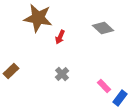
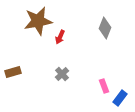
brown star: moved 3 px down; rotated 20 degrees counterclockwise
gray diamond: moved 2 px right; rotated 70 degrees clockwise
brown rectangle: moved 2 px right, 1 px down; rotated 28 degrees clockwise
pink rectangle: rotated 24 degrees clockwise
